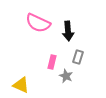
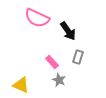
pink semicircle: moved 1 px left, 5 px up
black arrow: rotated 30 degrees counterclockwise
pink rectangle: rotated 56 degrees counterclockwise
gray star: moved 7 px left, 4 px down
